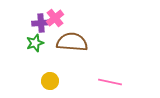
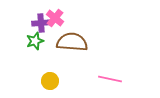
pink cross: rotated 12 degrees counterclockwise
green star: moved 2 px up
pink line: moved 3 px up
